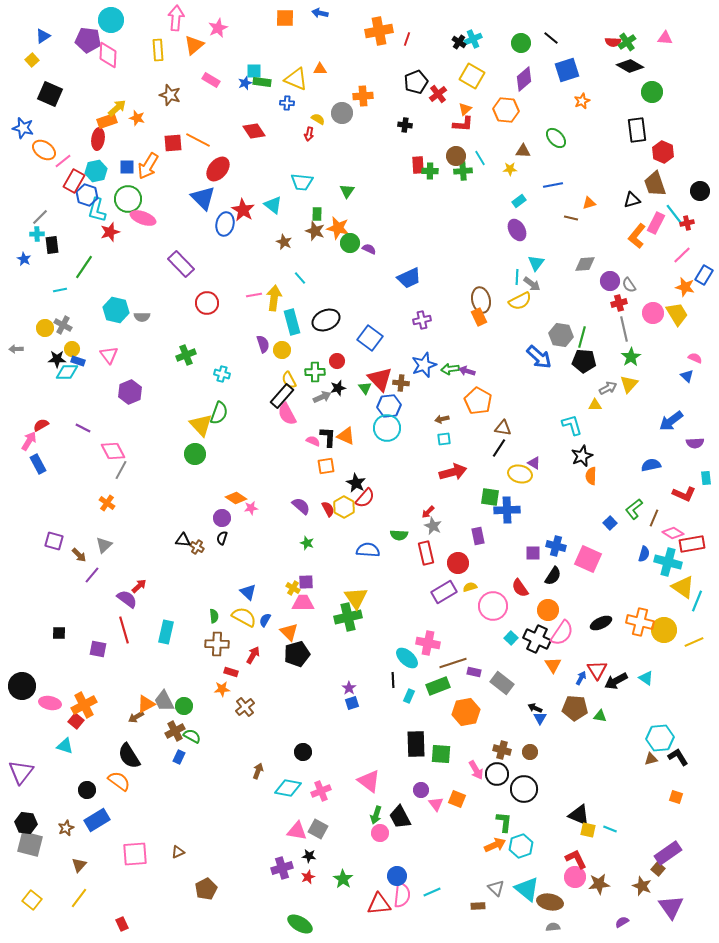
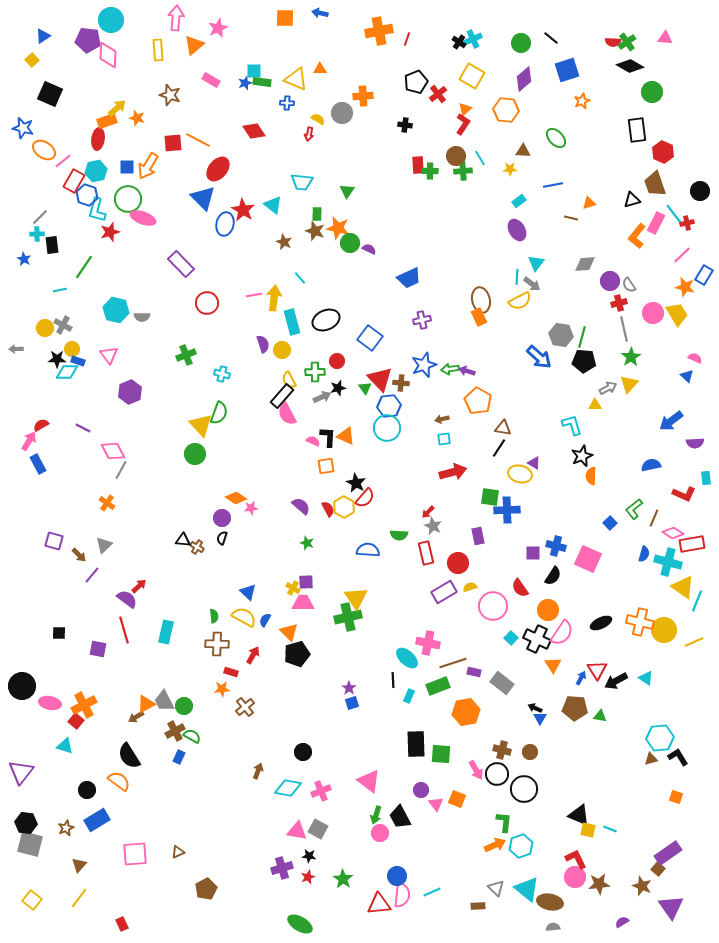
red L-shape at (463, 124): rotated 60 degrees counterclockwise
